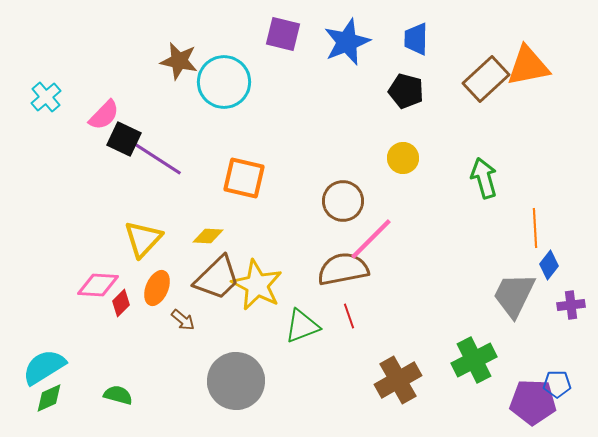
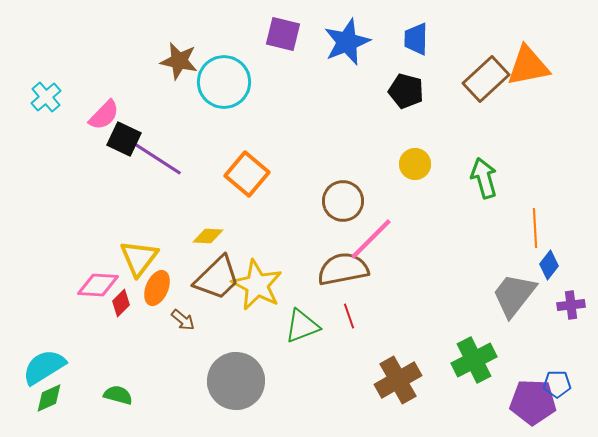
yellow circle: moved 12 px right, 6 px down
orange square: moved 3 px right, 4 px up; rotated 27 degrees clockwise
yellow triangle: moved 4 px left, 19 px down; rotated 6 degrees counterclockwise
gray trapezoid: rotated 12 degrees clockwise
